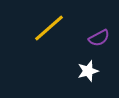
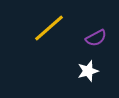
purple semicircle: moved 3 px left
